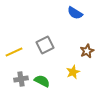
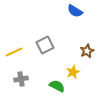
blue semicircle: moved 2 px up
green semicircle: moved 15 px right, 5 px down
